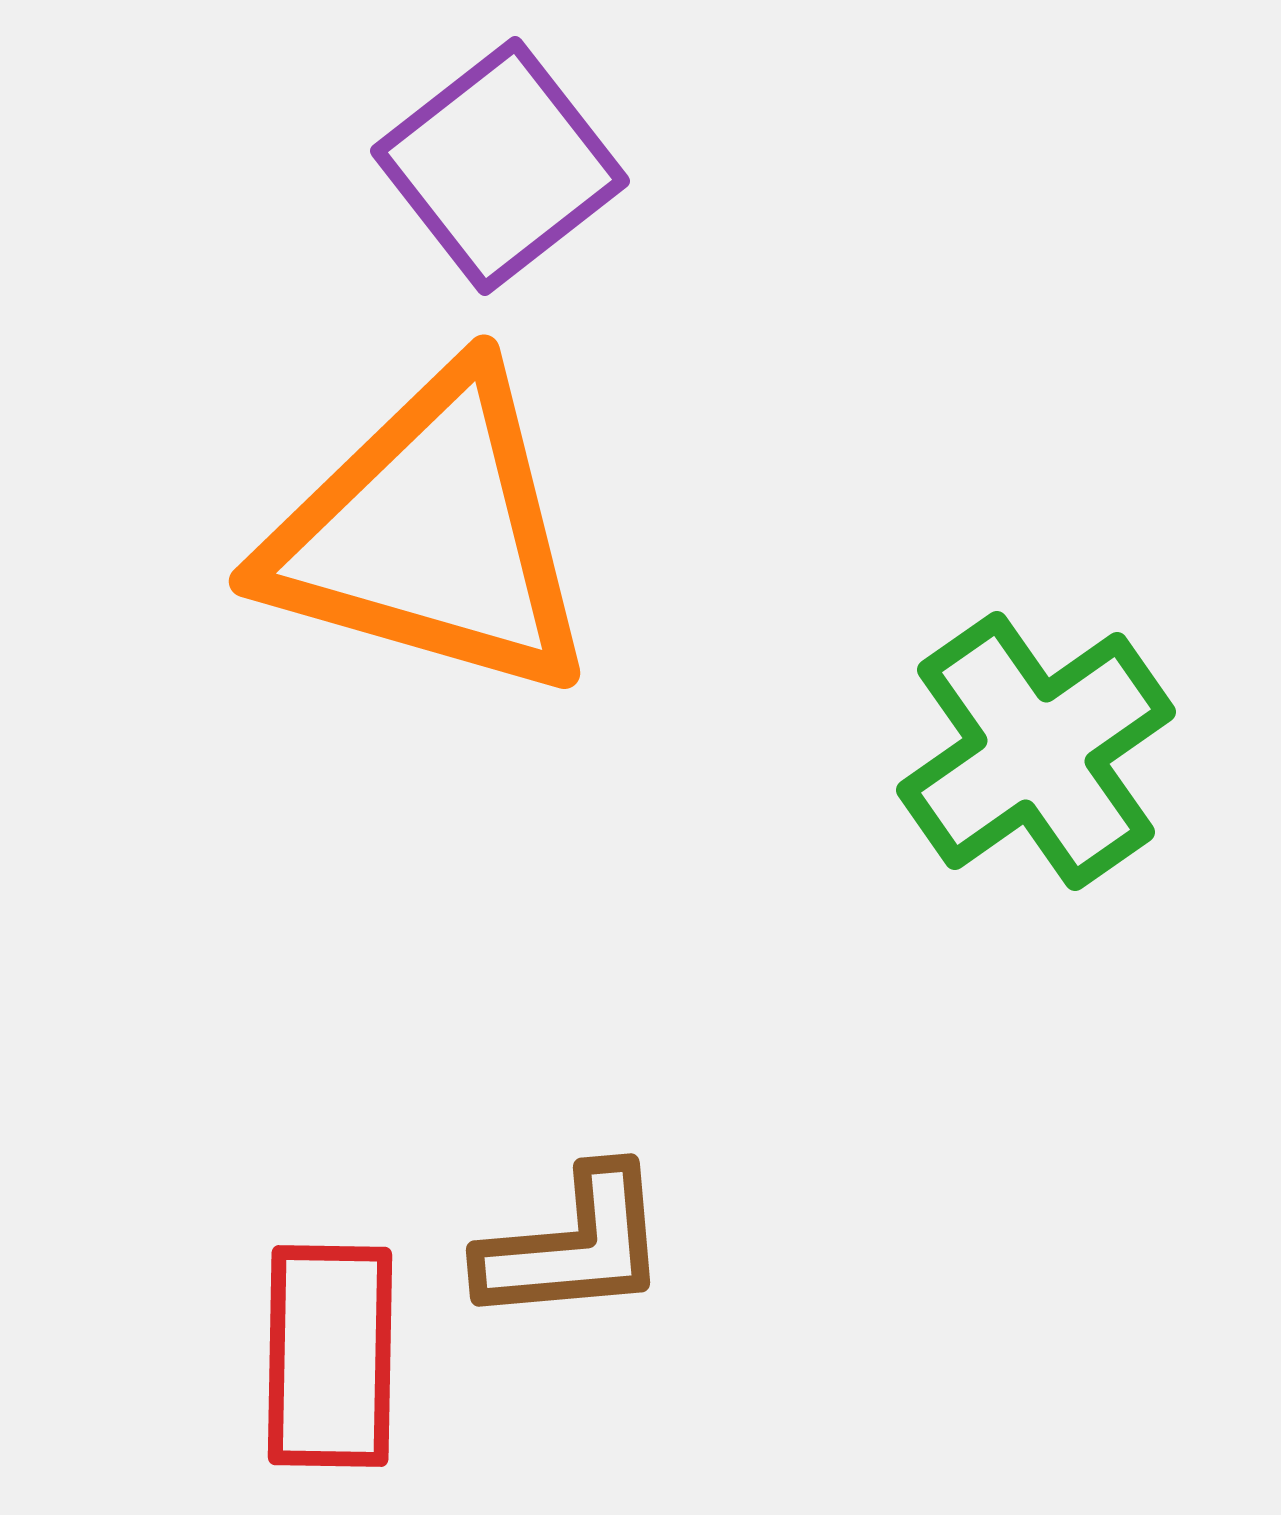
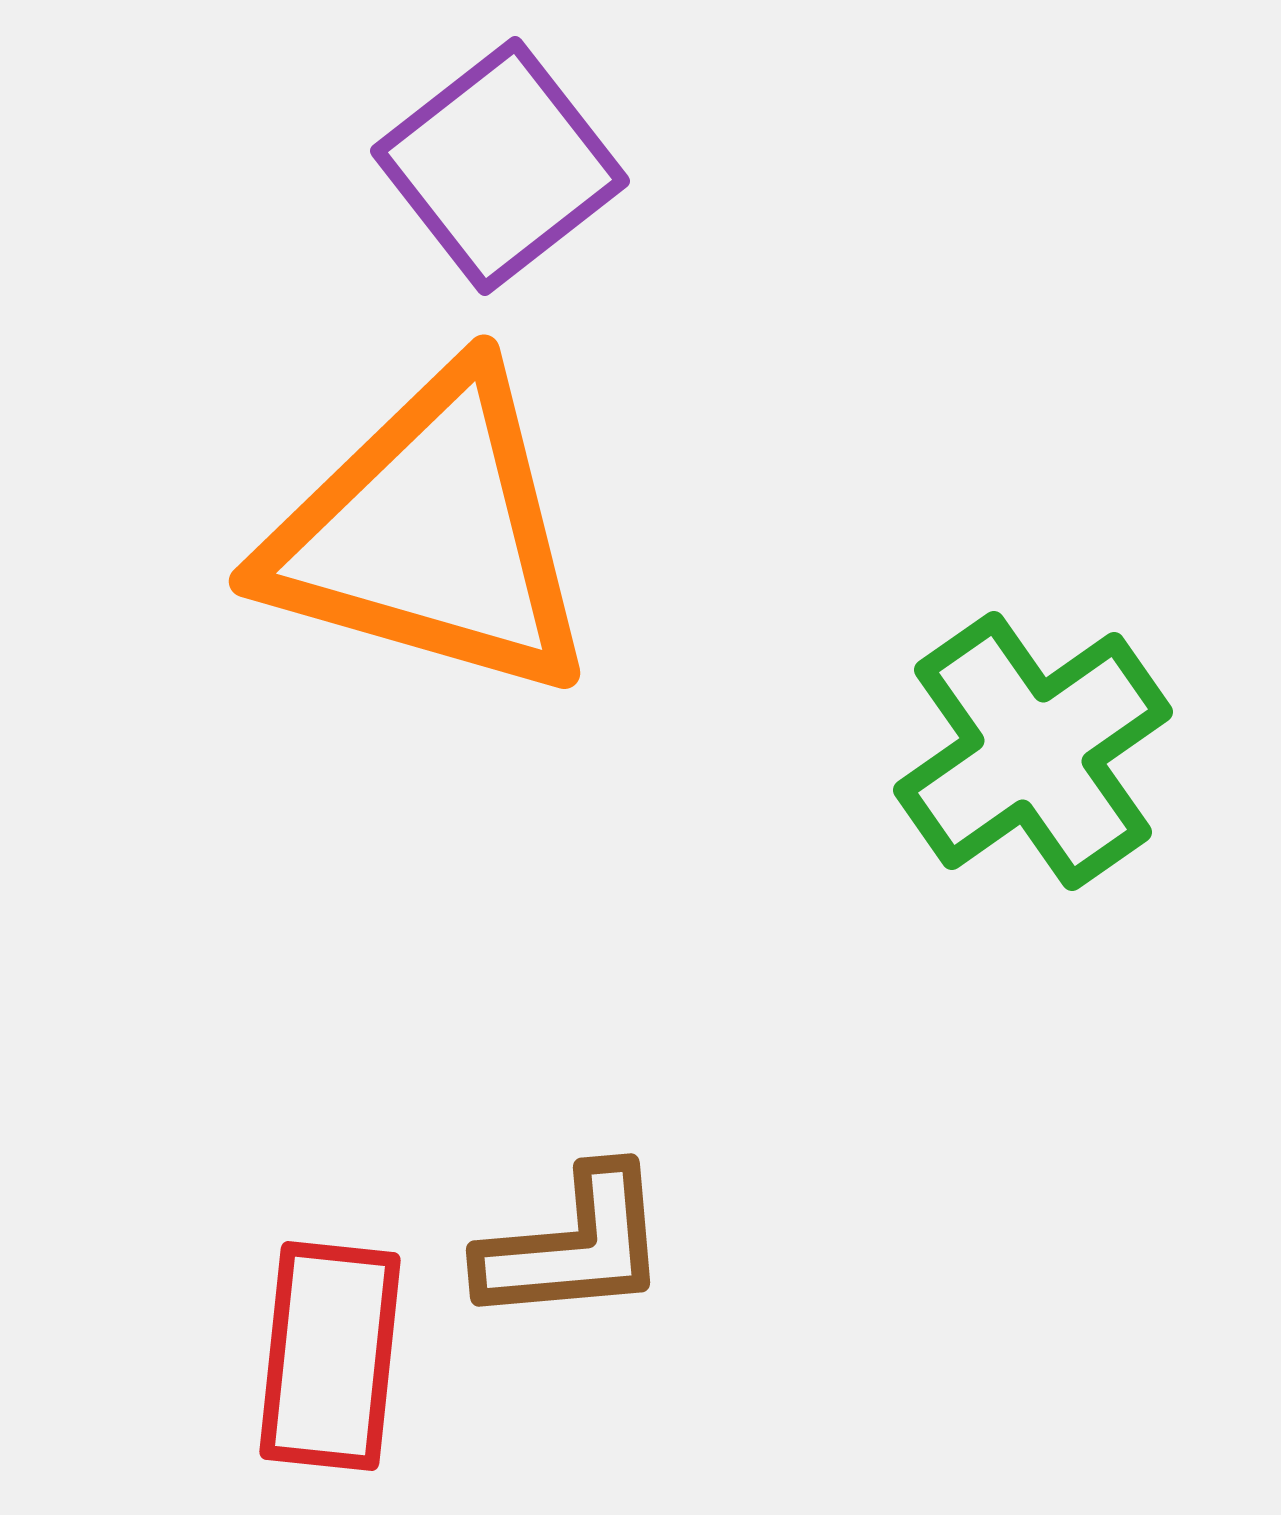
green cross: moved 3 px left
red rectangle: rotated 5 degrees clockwise
